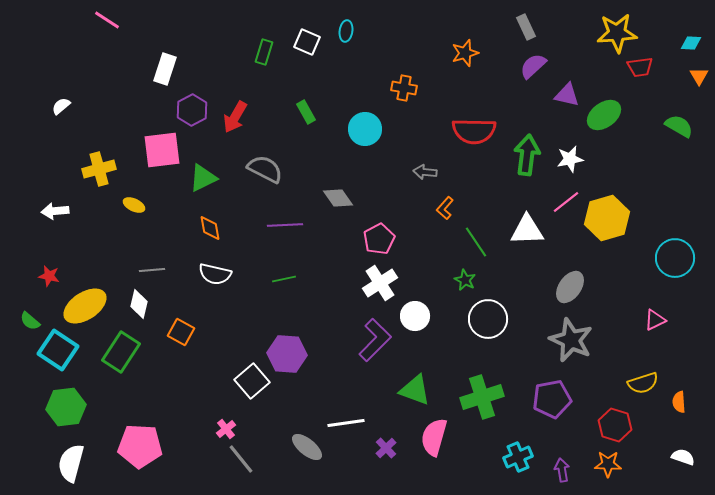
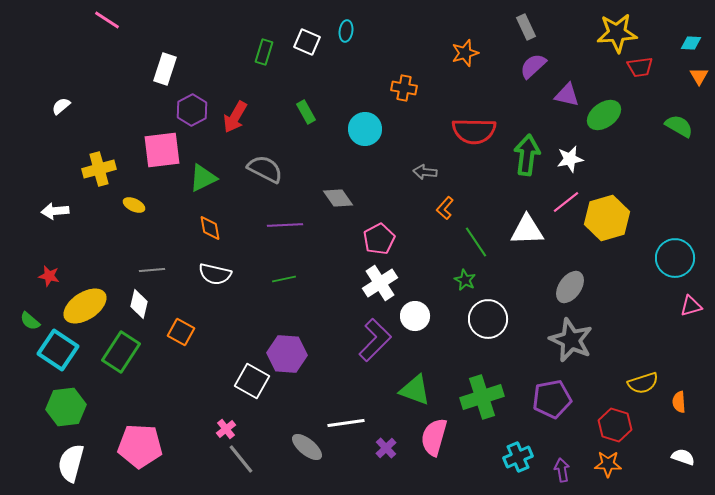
pink triangle at (655, 320): moved 36 px right, 14 px up; rotated 10 degrees clockwise
white square at (252, 381): rotated 20 degrees counterclockwise
